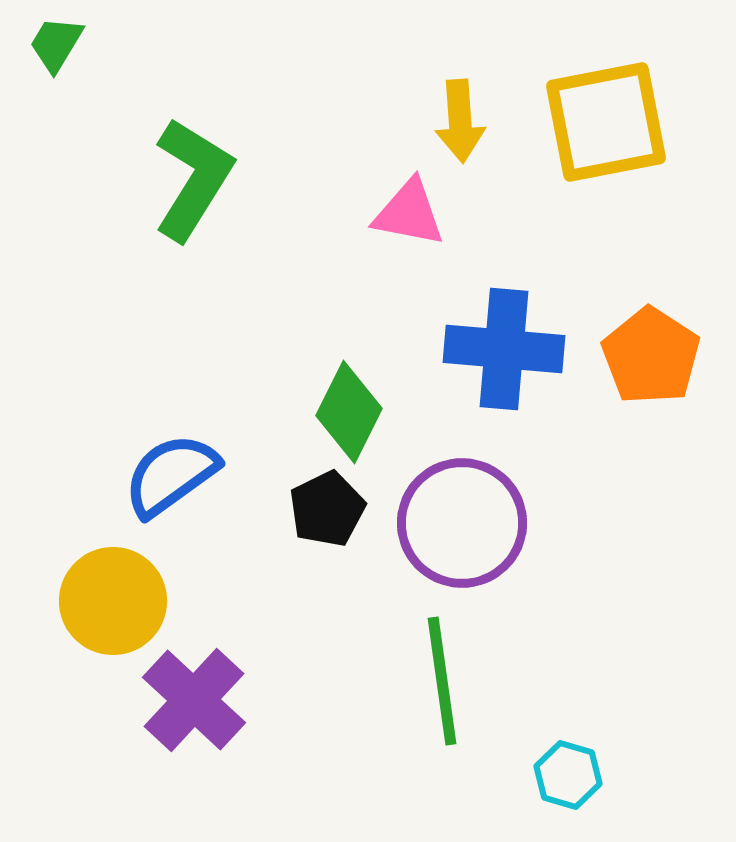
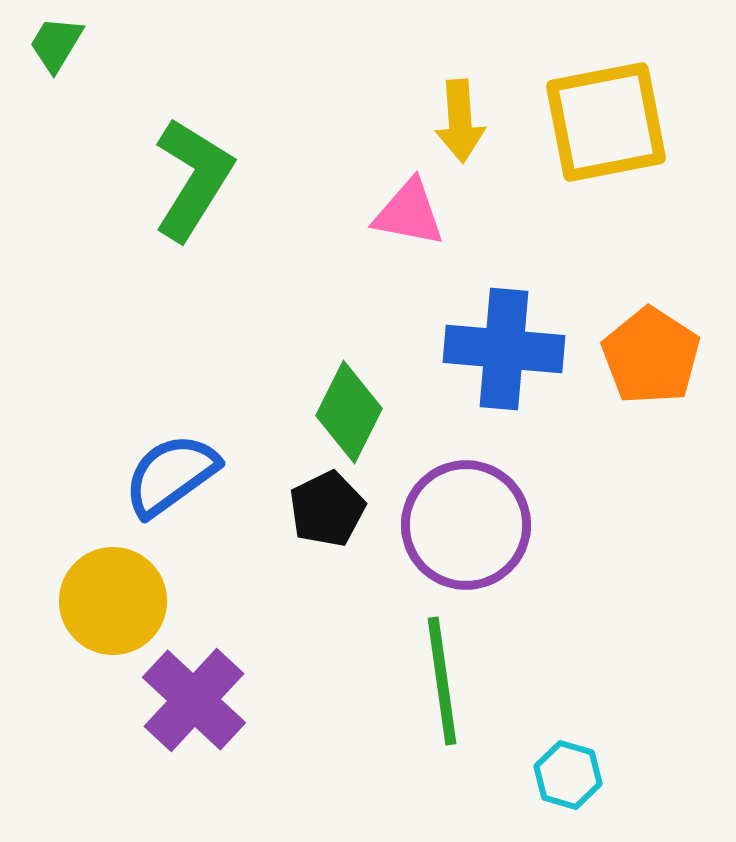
purple circle: moved 4 px right, 2 px down
